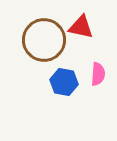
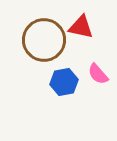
pink semicircle: rotated 135 degrees clockwise
blue hexagon: rotated 20 degrees counterclockwise
